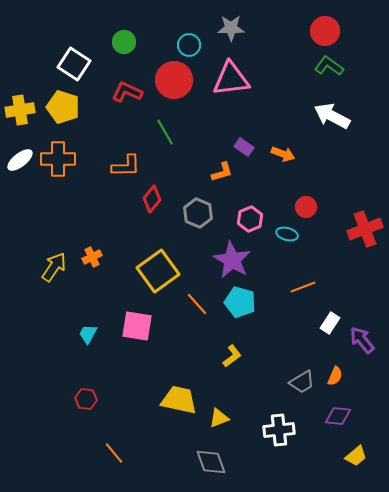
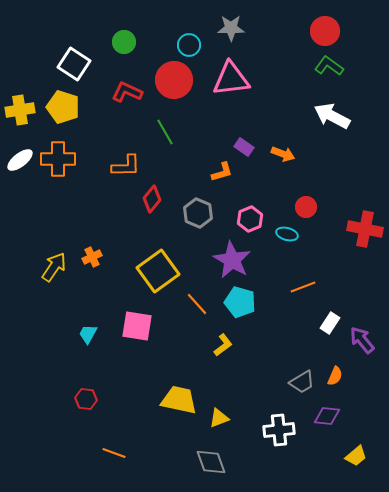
red cross at (365, 229): rotated 32 degrees clockwise
yellow L-shape at (232, 356): moved 9 px left, 11 px up
purple diamond at (338, 416): moved 11 px left
orange line at (114, 453): rotated 30 degrees counterclockwise
